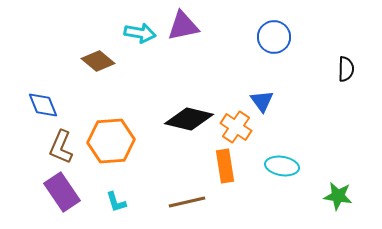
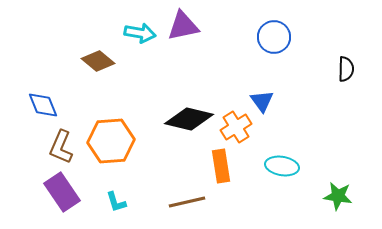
orange cross: rotated 24 degrees clockwise
orange rectangle: moved 4 px left
